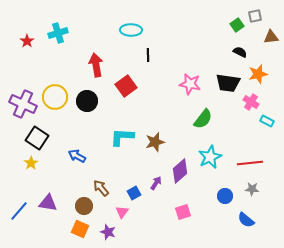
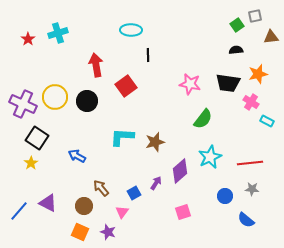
red star: moved 1 px right, 2 px up
black semicircle: moved 4 px left, 2 px up; rotated 32 degrees counterclockwise
purple triangle: rotated 18 degrees clockwise
orange square: moved 3 px down
